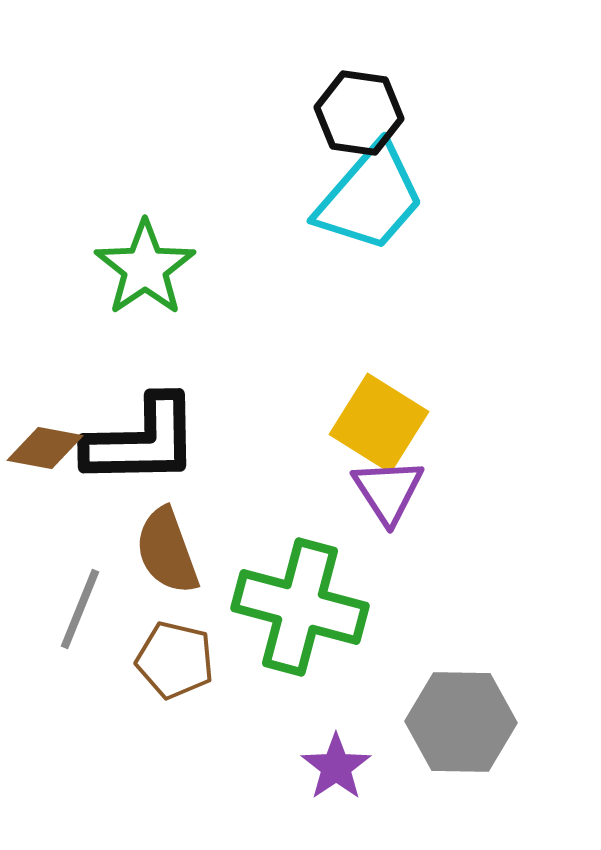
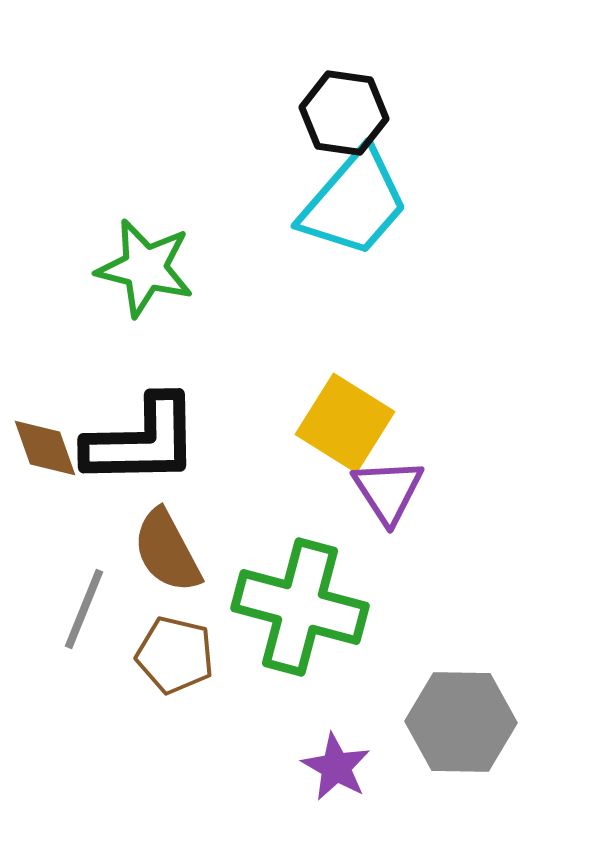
black hexagon: moved 15 px left
cyan trapezoid: moved 16 px left, 5 px down
green star: rotated 24 degrees counterclockwise
yellow square: moved 34 px left
brown diamond: rotated 60 degrees clockwise
brown semicircle: rotated 8 degrees counterclockwise
gray line: moved 4 px right
brown pentagon: moved 5 px up
purple star: rotated 8 degrees counterclockwise
